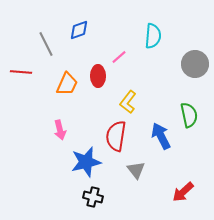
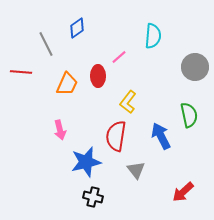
blue diamond: moved 2 px left, 2 px up; rotated 15 degrees counterclockwise
gray circle: moved 3 px down
